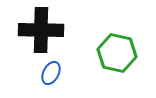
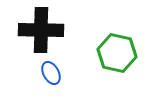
blue ellipse: rotated 55 degrees counterclockwise
